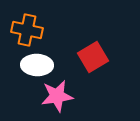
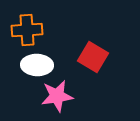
orange cross: rotated 16 degrees counterclockwise
red square: rotated 28 degrees counterclockwise
